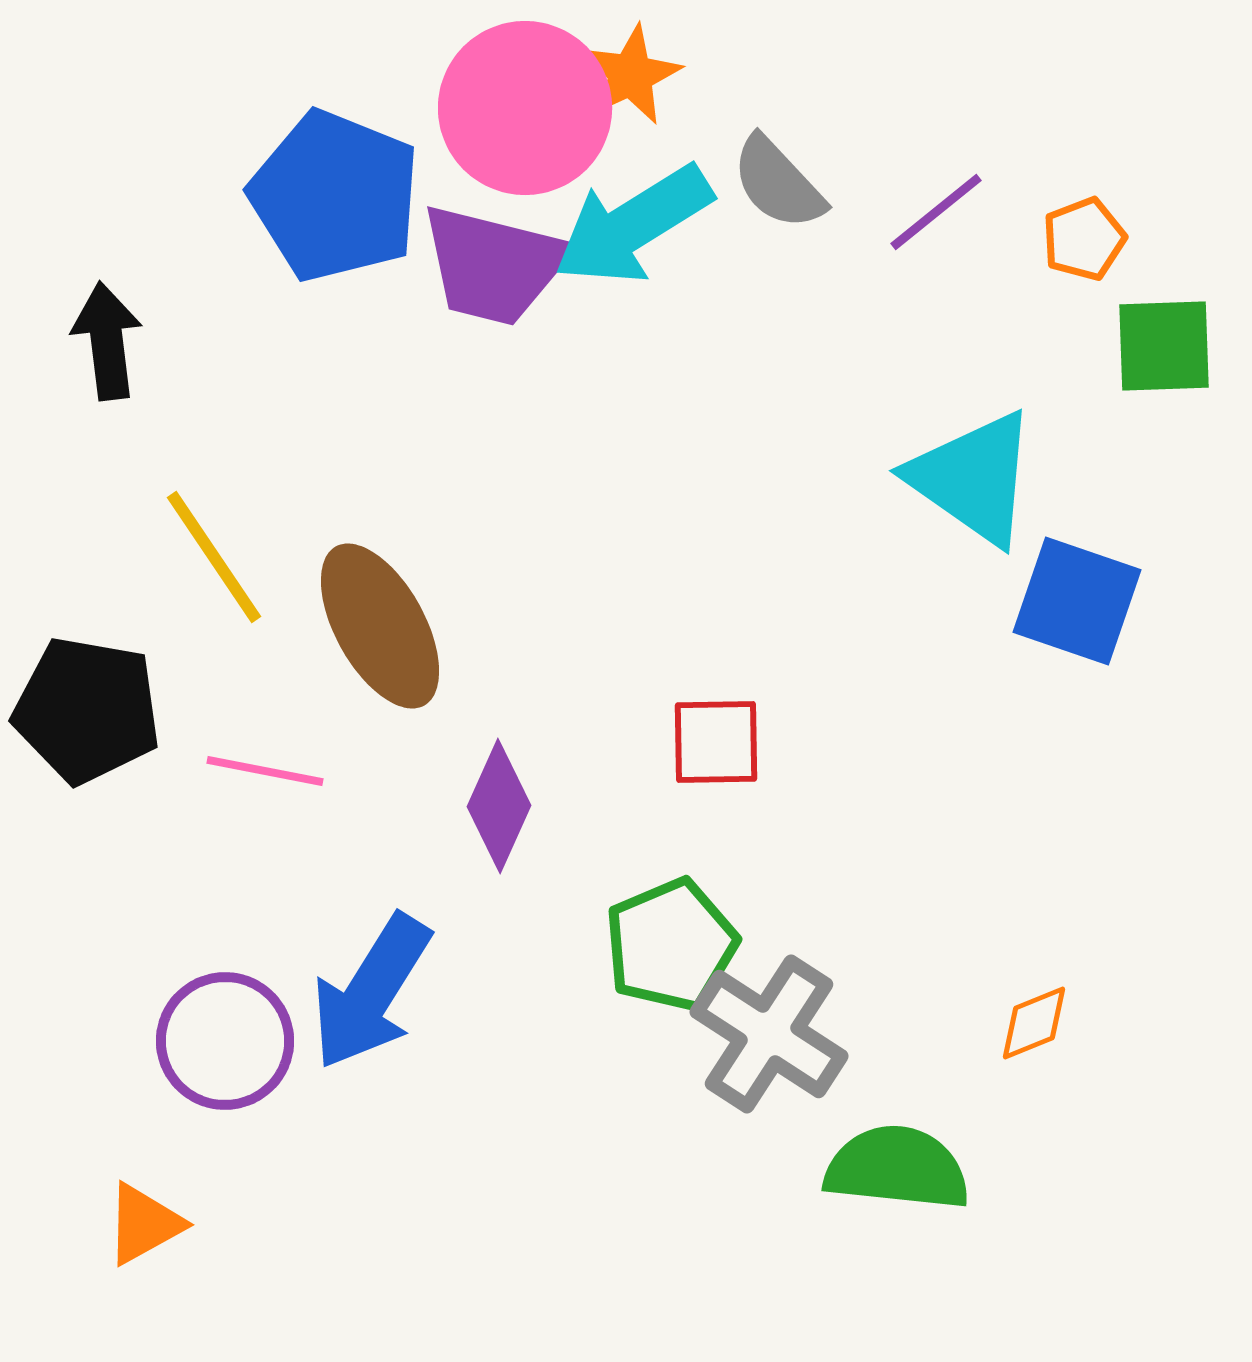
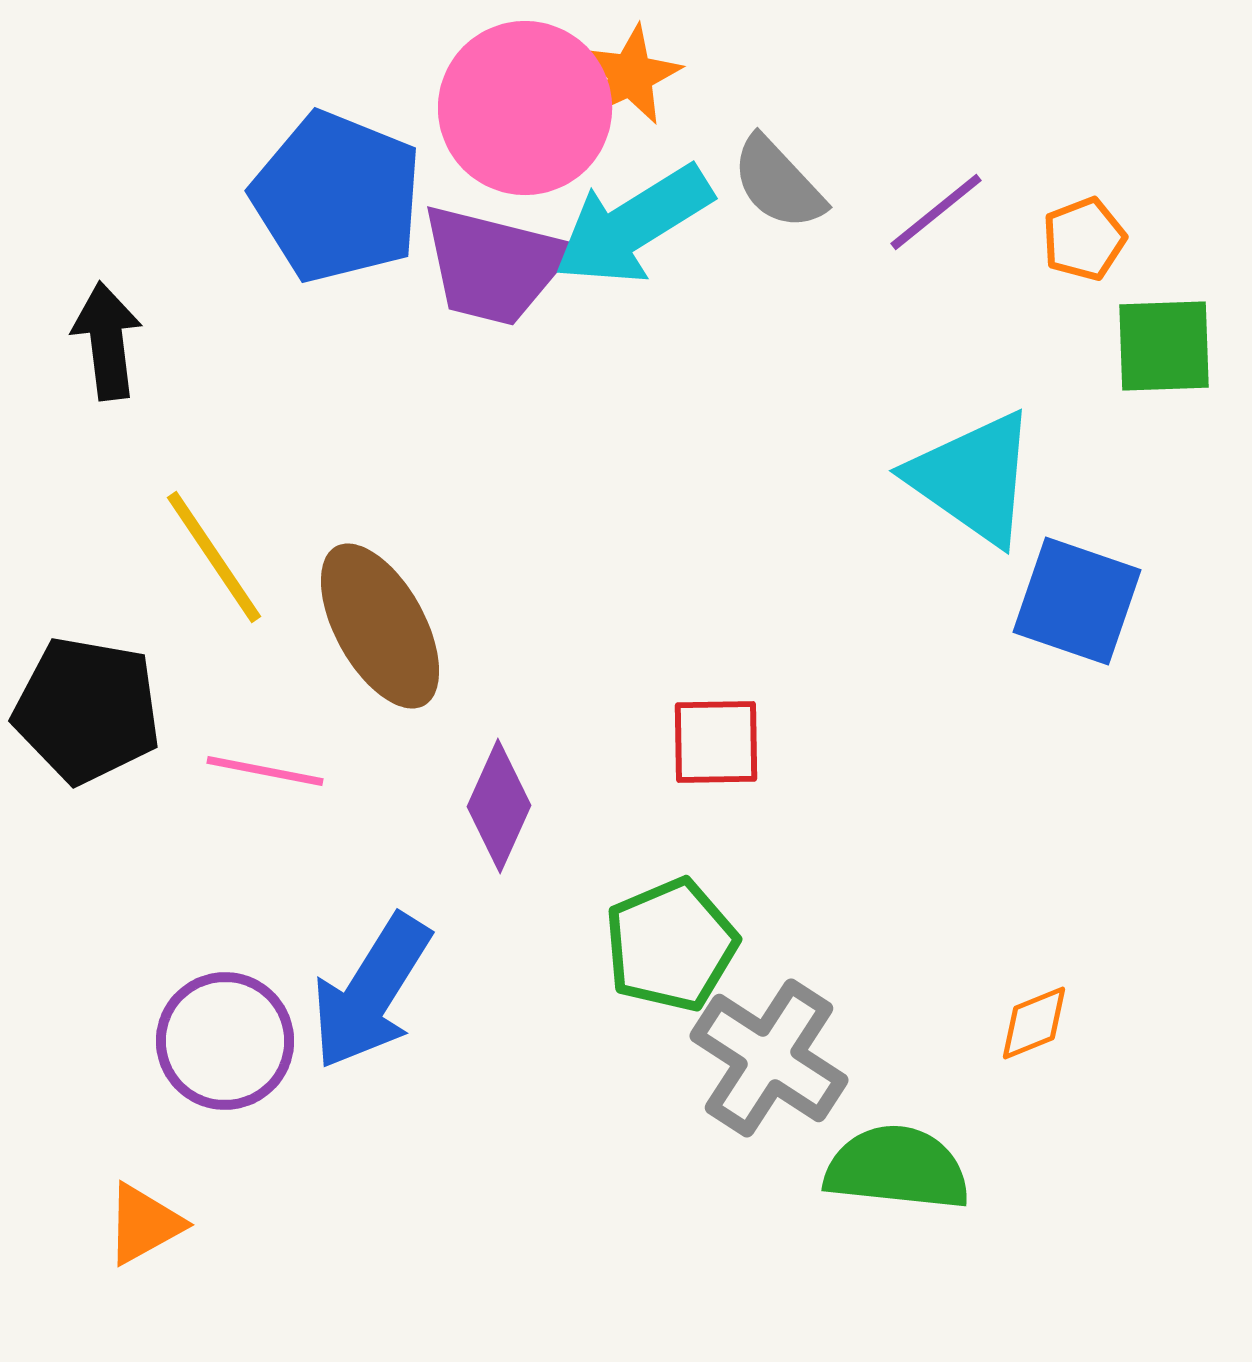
blue pentagon: moved 2 px right, 1 px down
gray cross: moved 24 px down
